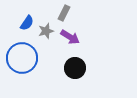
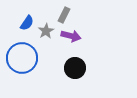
gray rectangle: moved 2 px down
gray star: rotated 14 degrees counterclockwise
purple arrow: moved 1 px right, 1 px up; rotated 18 degrees counterclockwise
